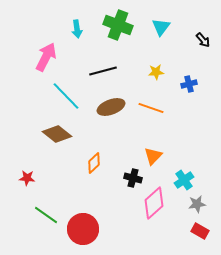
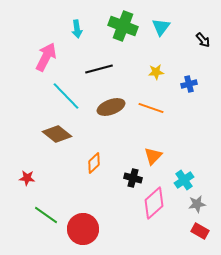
green cross: moved 5 px right, 1 px down
black line: moved 4 px left, 2 px up
